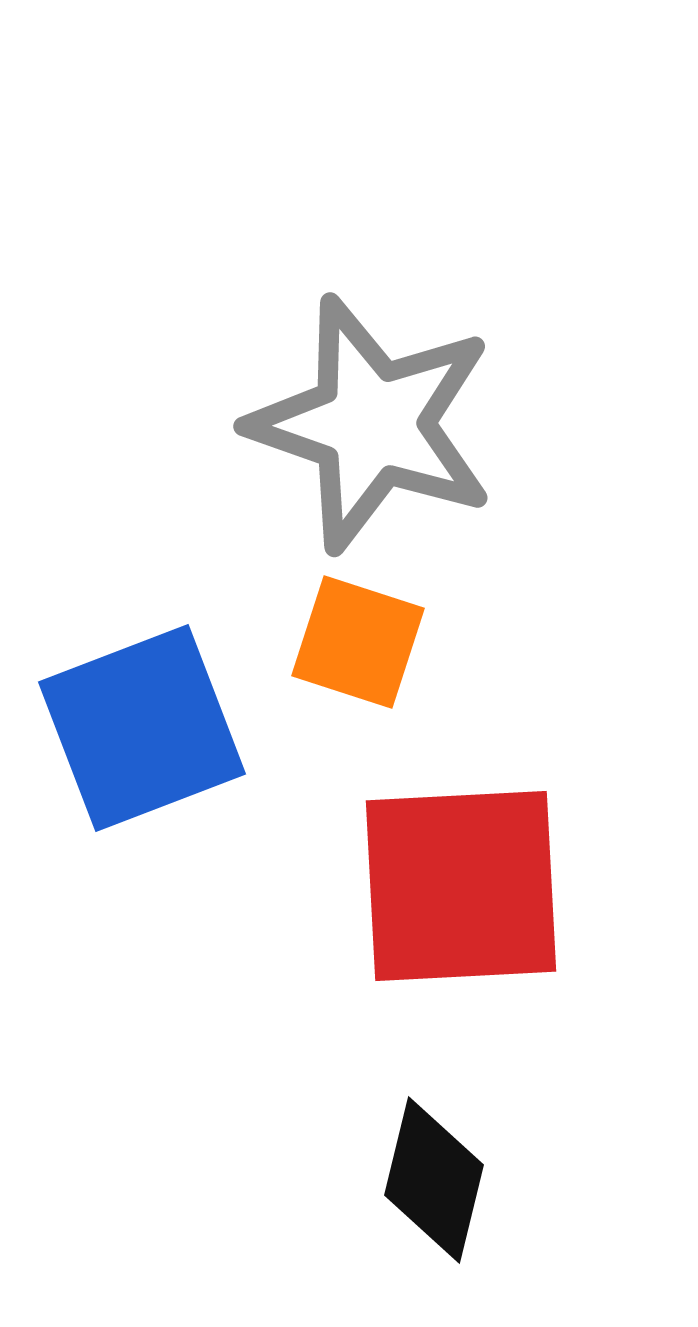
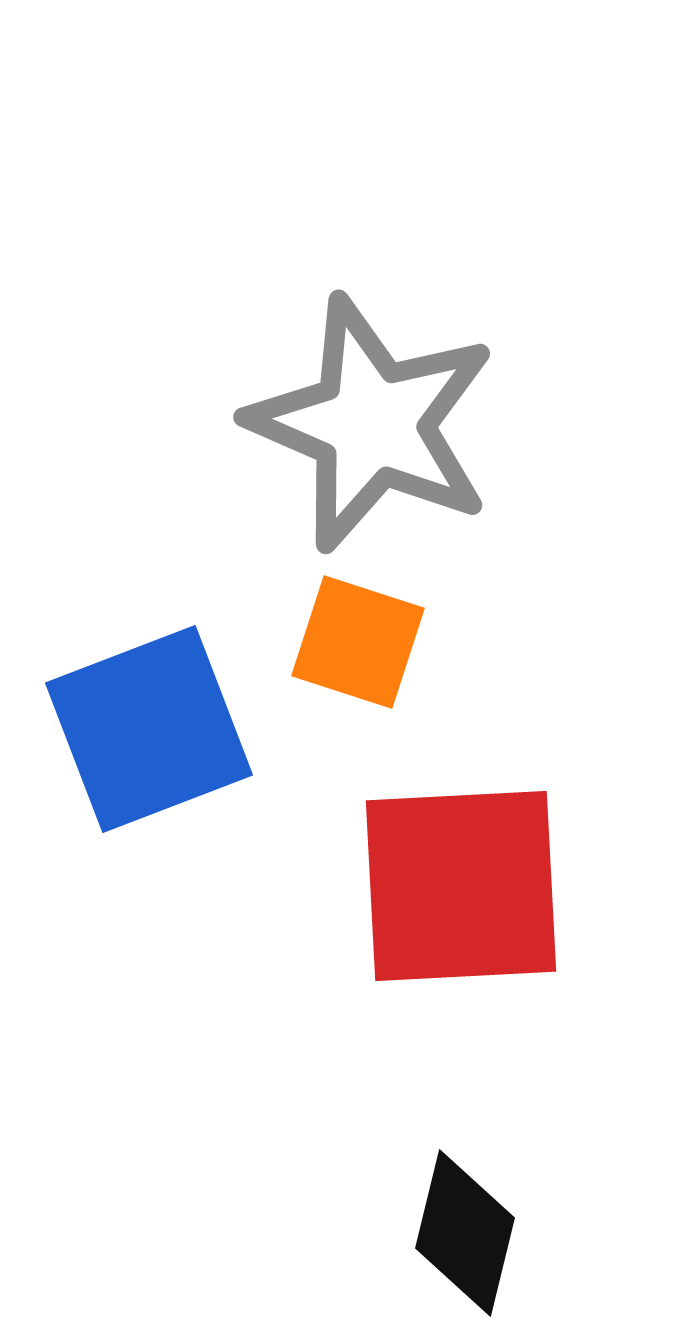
gray star: rotated 4 degrees clockwise
blue square: moved 7 px right, 1 px down
black diamond: moved 31 px right, 53 px down
